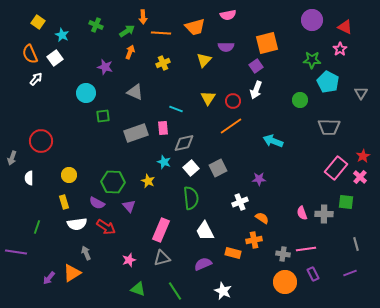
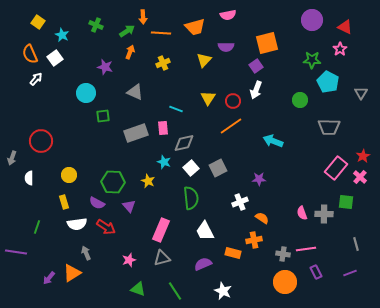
purple rectangle at (313, 274): moved 3 px right, 2 px up
